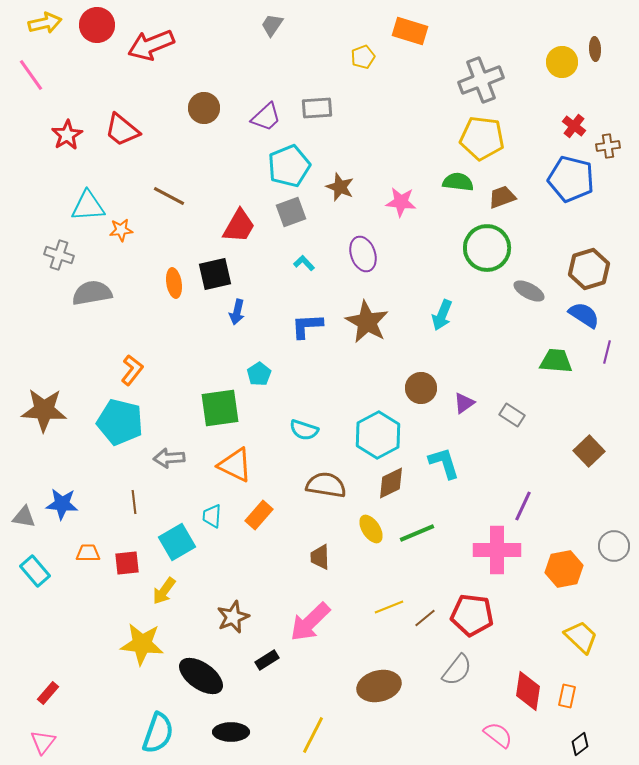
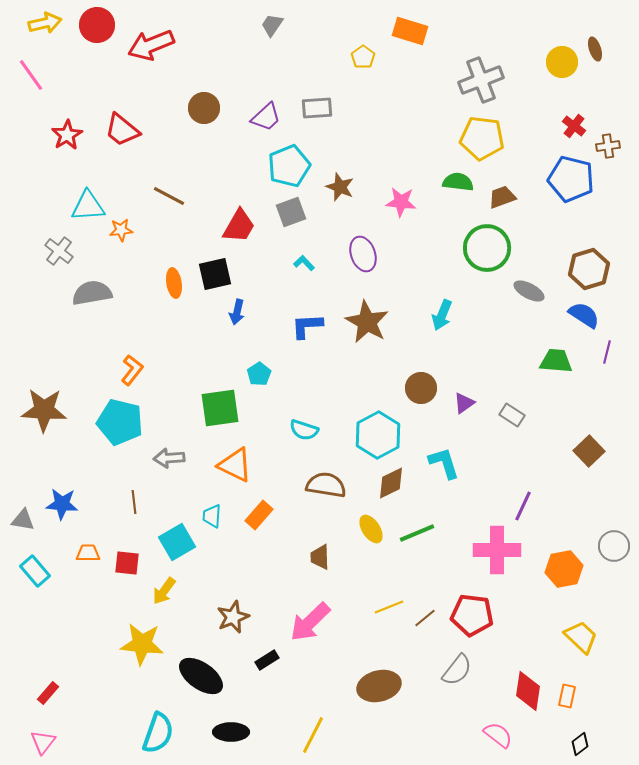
brown ellipse at (595, 49): rotated 15 degrees counterclockwise
yellow pentagon at (363, 57): rotated 15 degrees counterclockwise
gray cross at (59, 255): moved 4 px up; rotated 20 degrees clockwise
gray triangle at (24, 517): moved 1 px left, 3 px down
red square at (127, 563): rotated 12 degrees clockwise
